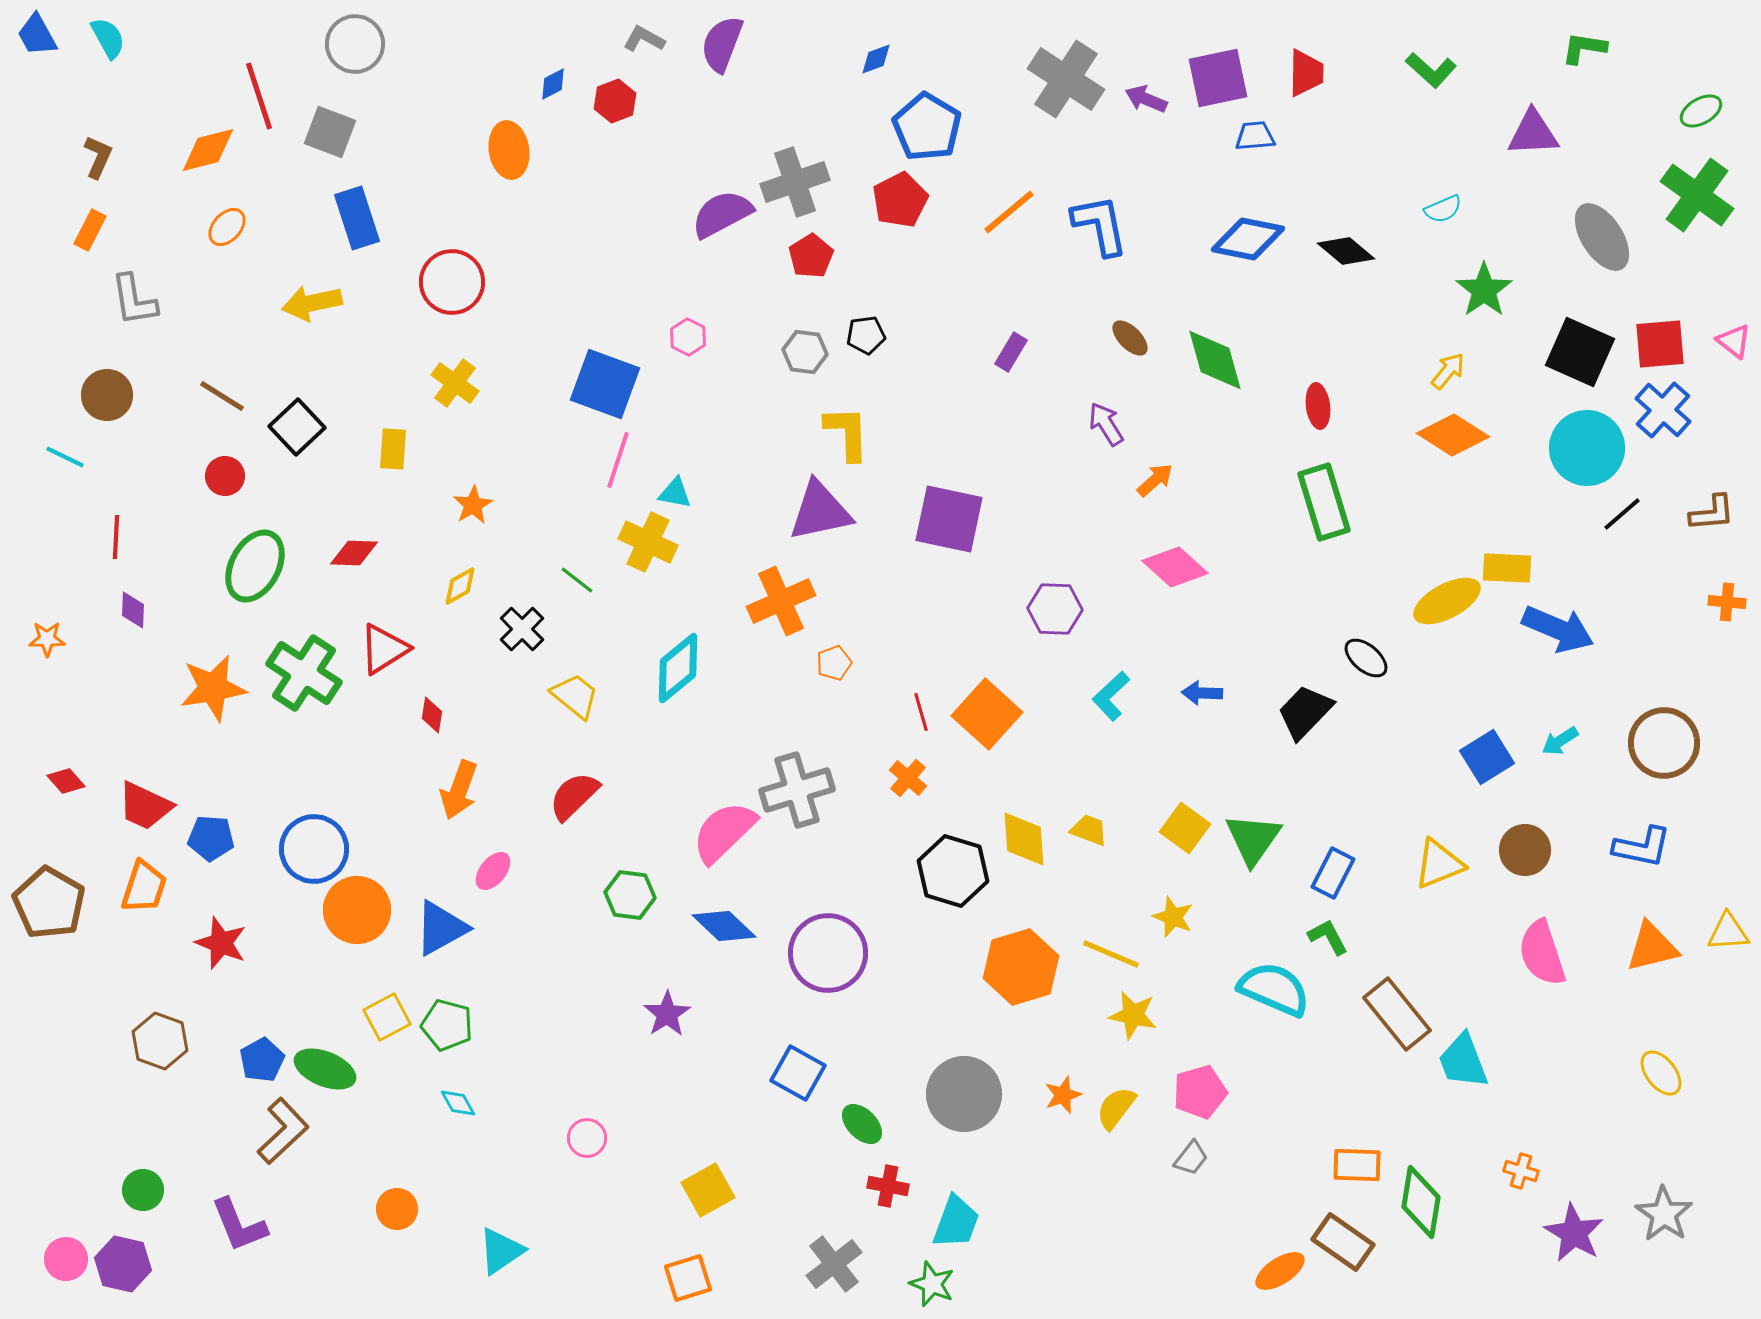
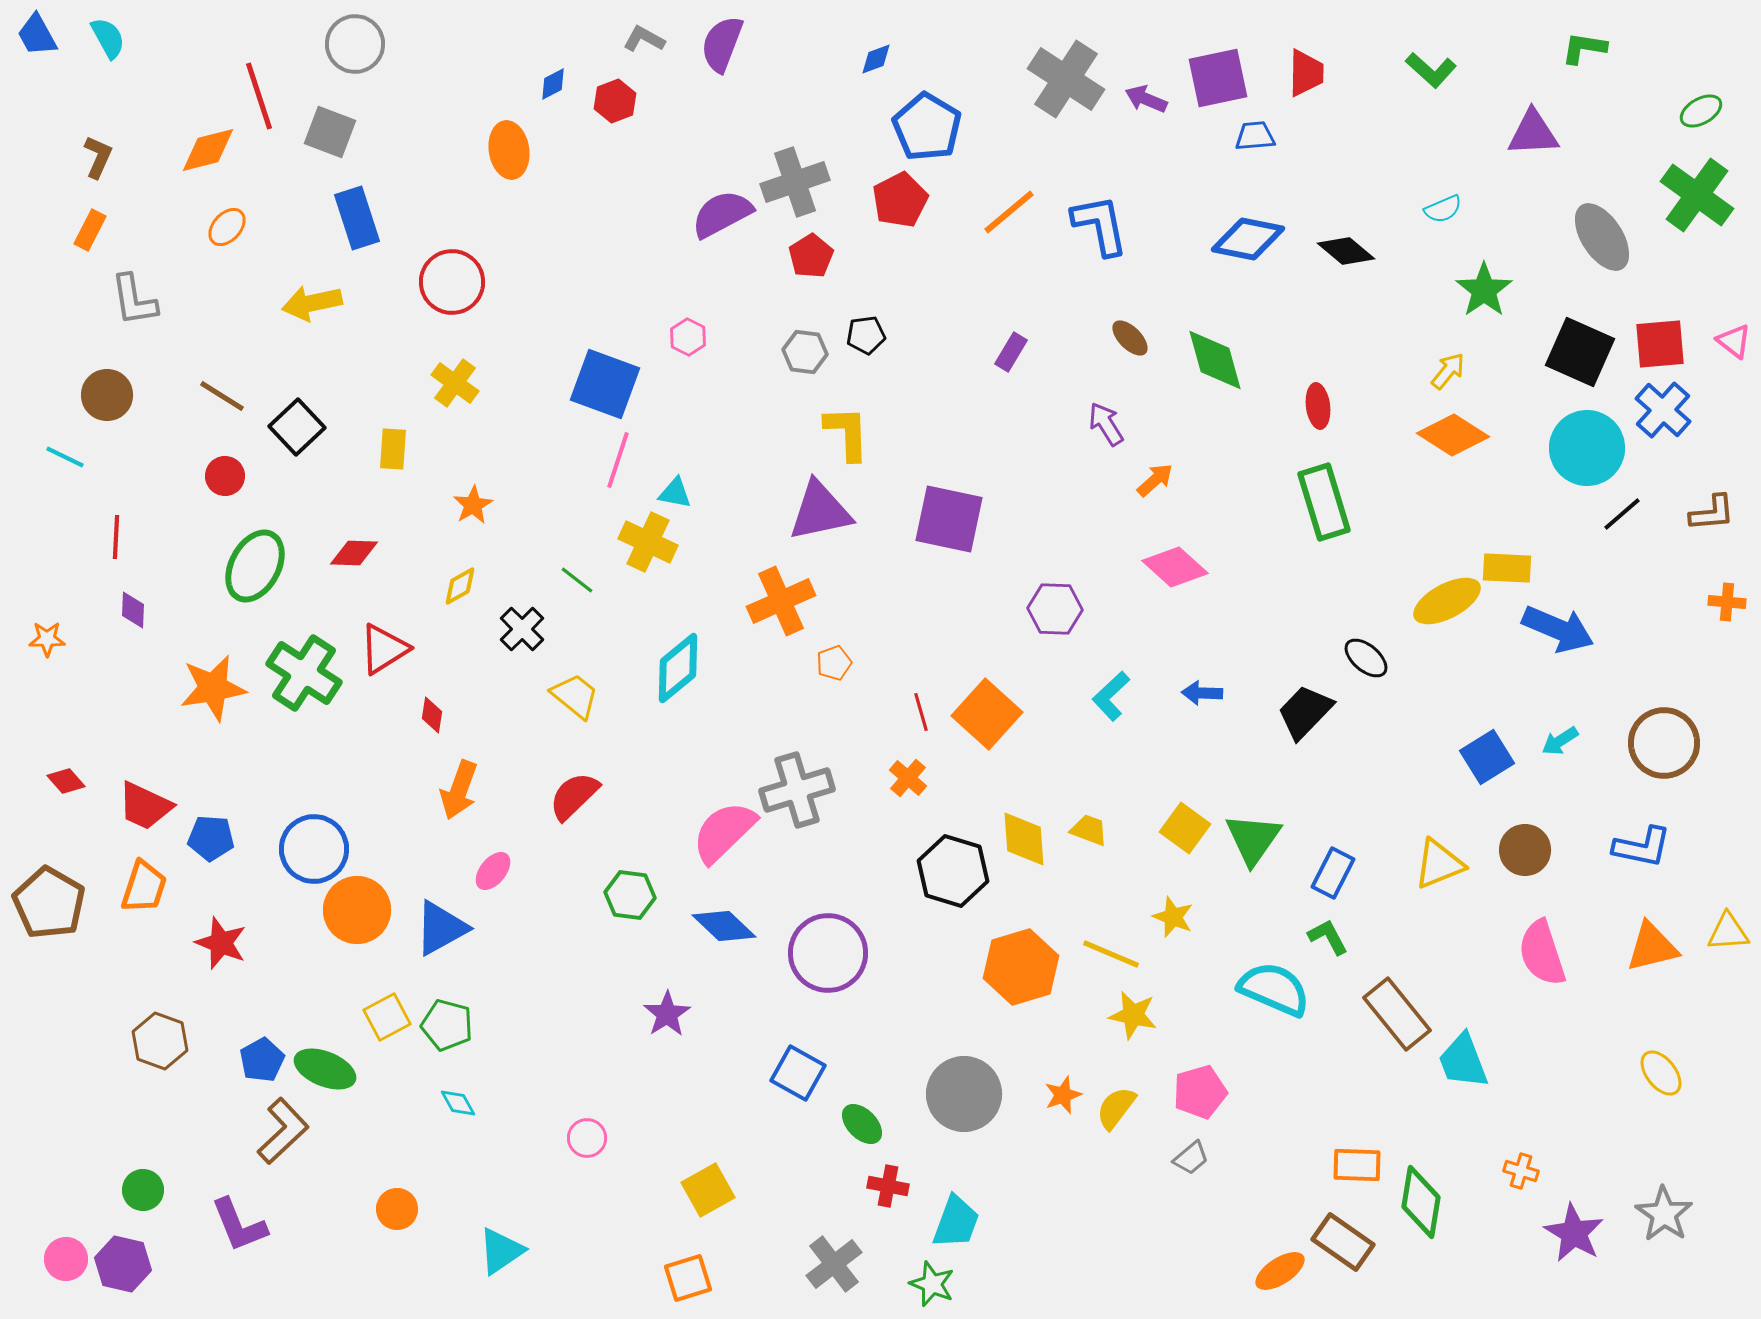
gray trapezoid at (1191, 1158): rotated 12 degrees clockwise
